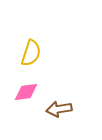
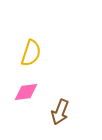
brown arrow: moved 1 px right, 3 px down; rotated 60 degrees counterclockwise
